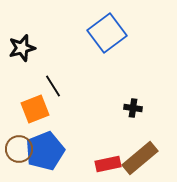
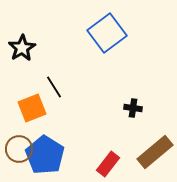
black star: rotated 16 degrees counterclockwise
black line: moved 1 px right, 1 px down
orange square: moved 3 px left, 1 px up
blue pentagon: moved 4 px down; rotated 18 degrees counterclockwise
brown rectangle: moved 15 px right, 6 px up
red rectangle: rotated 40 degrees counterclockwise
